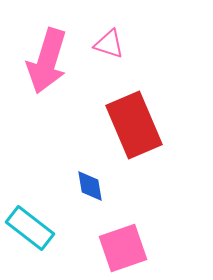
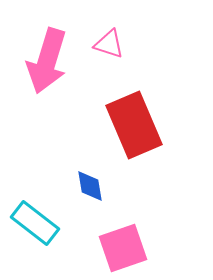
cyan rectangle: moved 5 px right, 5 px up
